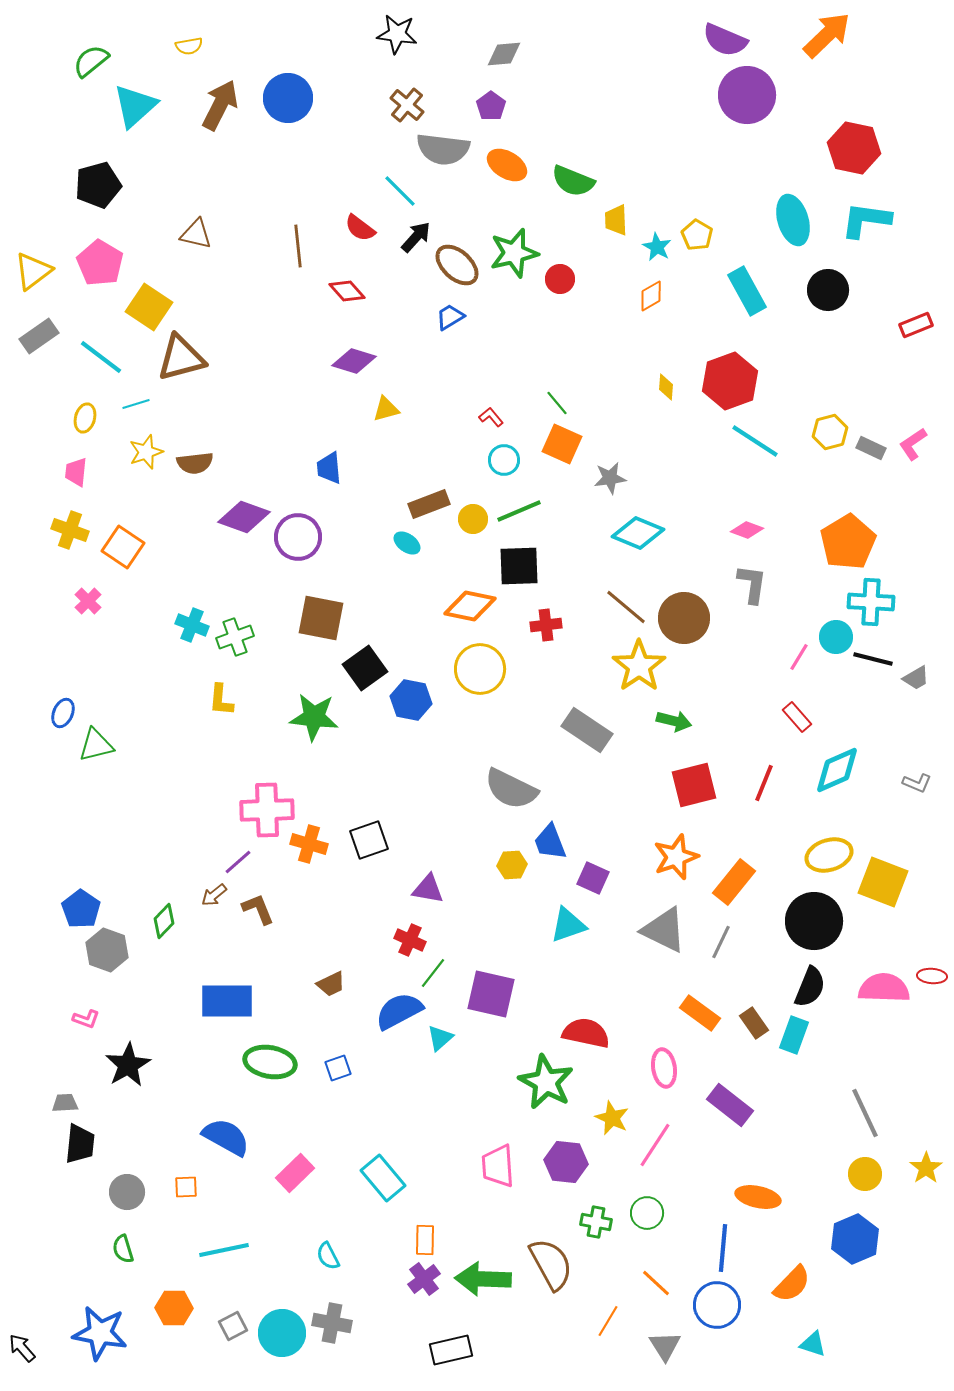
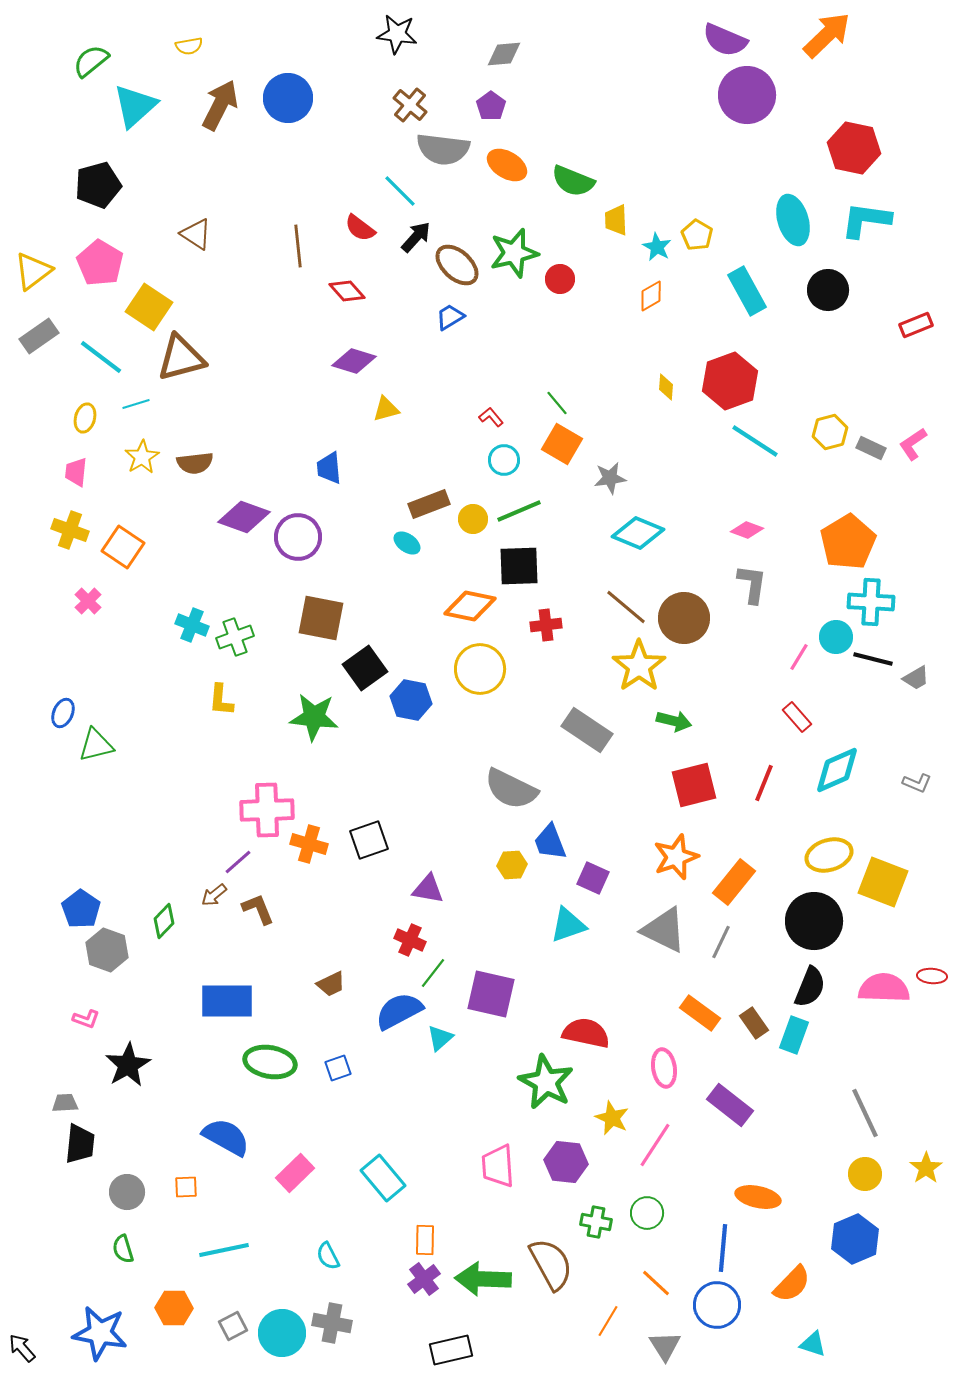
brown cross at (407, 105): moved 3 px right
brown triangle at (196, 234): rotated 20 degrees clockwise
orange square at (562, 444): rotated 6 degrees clockwise
yellow star at (146, 452): moved 4 px left, 5 px down; rotated 12 degrees counterclockwise
